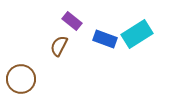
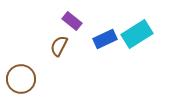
blue rectangle: rotated 45 degrees counterclockwise
